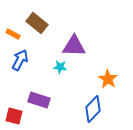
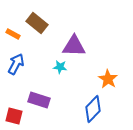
blue arrow: moved 4 px left, 4 px down
